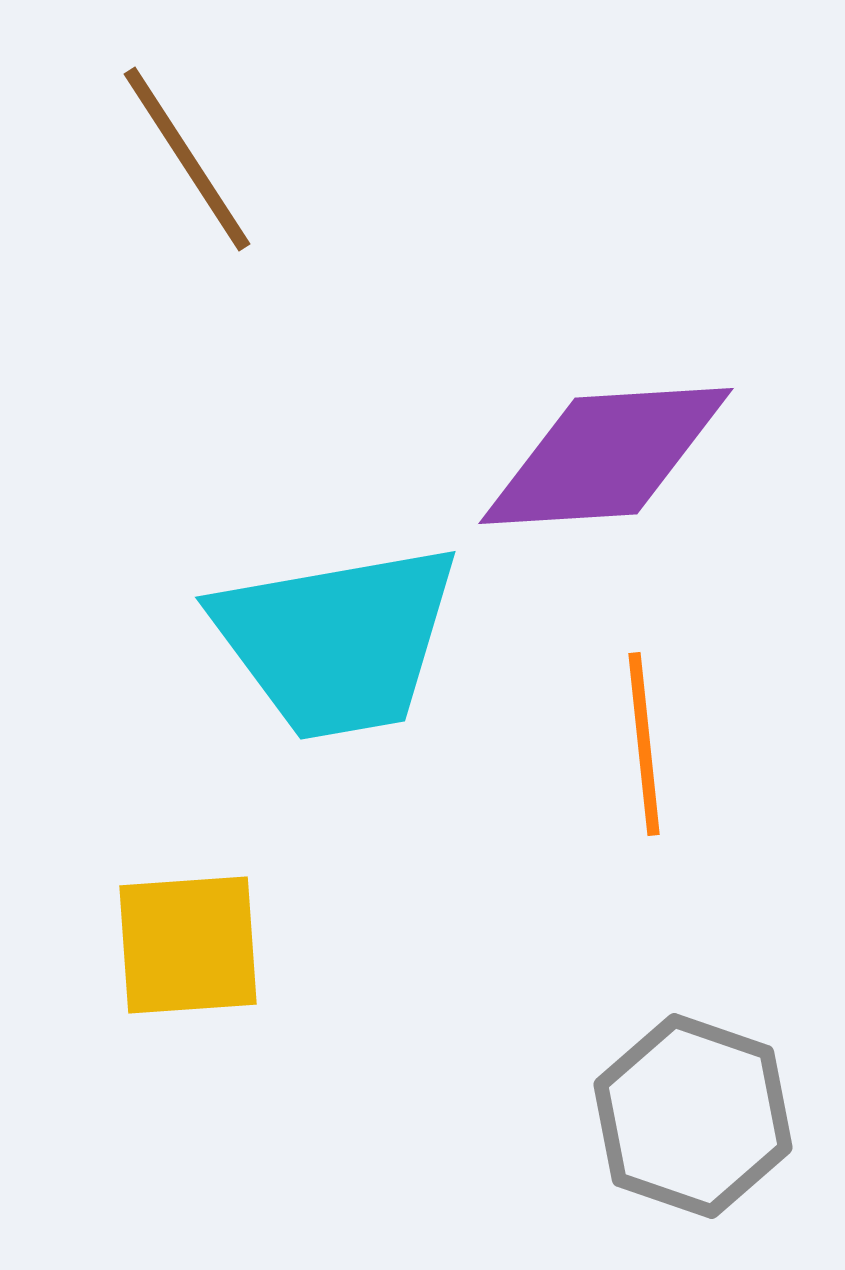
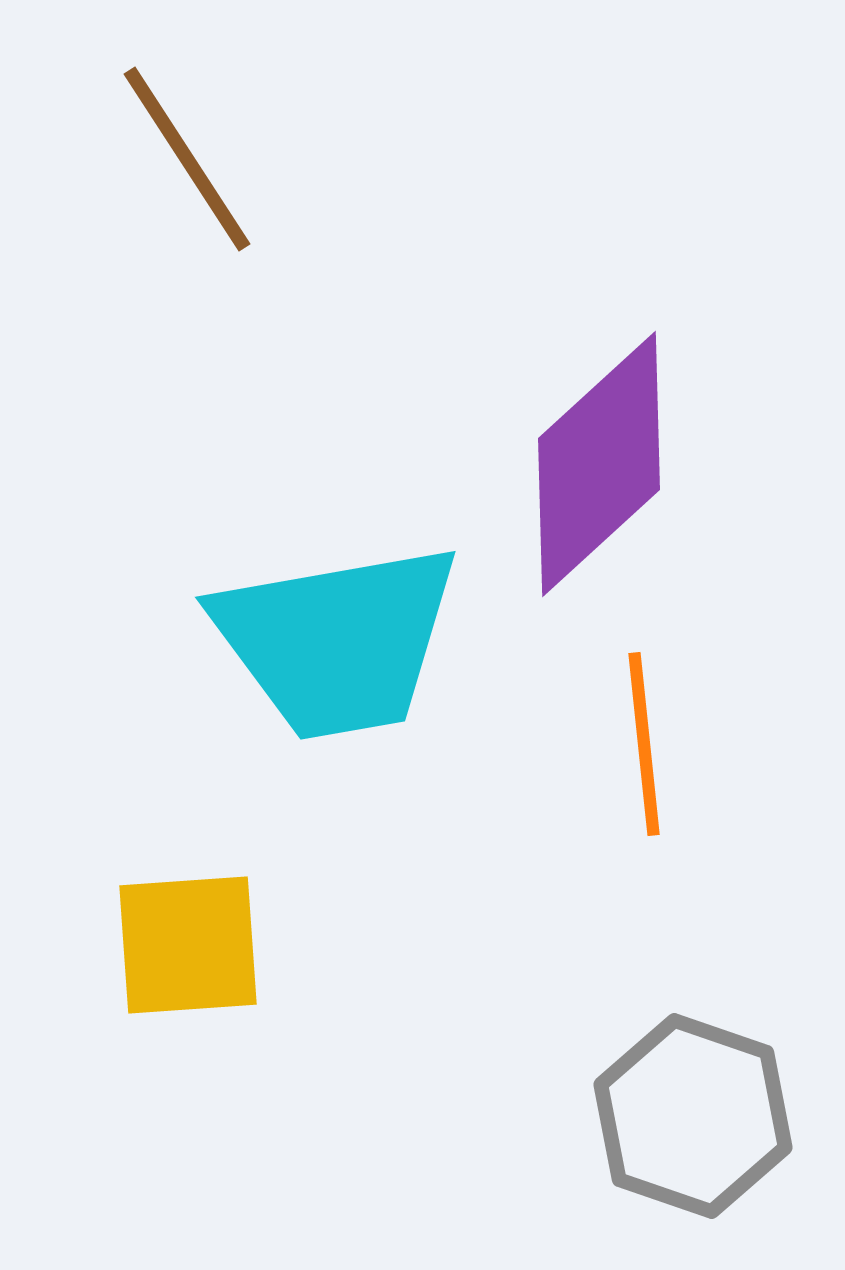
purple diamond: moved 7 px left, 8 px down; rotated 39 degrees counterclockwise
